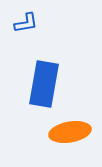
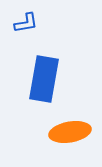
blue rectangle: moved 5 px up
